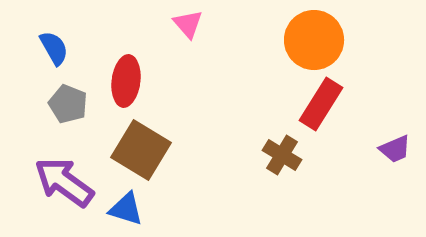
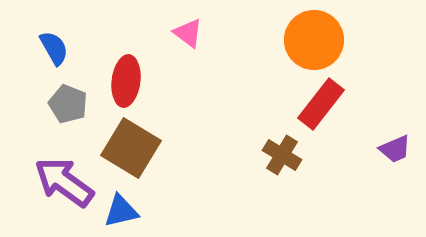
pink triangle: moved 9 px down; rotated 12 degrees counterclockwise
red rectangle: rotated 6 degrees clockwise
brown square: moved 10 px left, 2 px up
blue triangle: moved 5 px left, 2 px down; rotated 30 degrees counterclockwise
